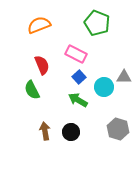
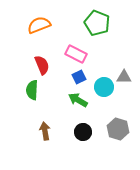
blue square: rotated 16 degrees clockwise
green semicircle: rotated 30 degrees clockwise
black circle: moved 12 px right
